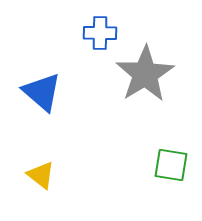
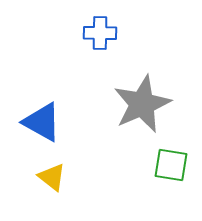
gray star: moved 3 px left, 30 px down; rotated 8 degrees clockwise
blue triangle: moved 30 px down; rotated 12 degrees counterclockwise
yellow triangle: moved 11 px right, 2 px down
